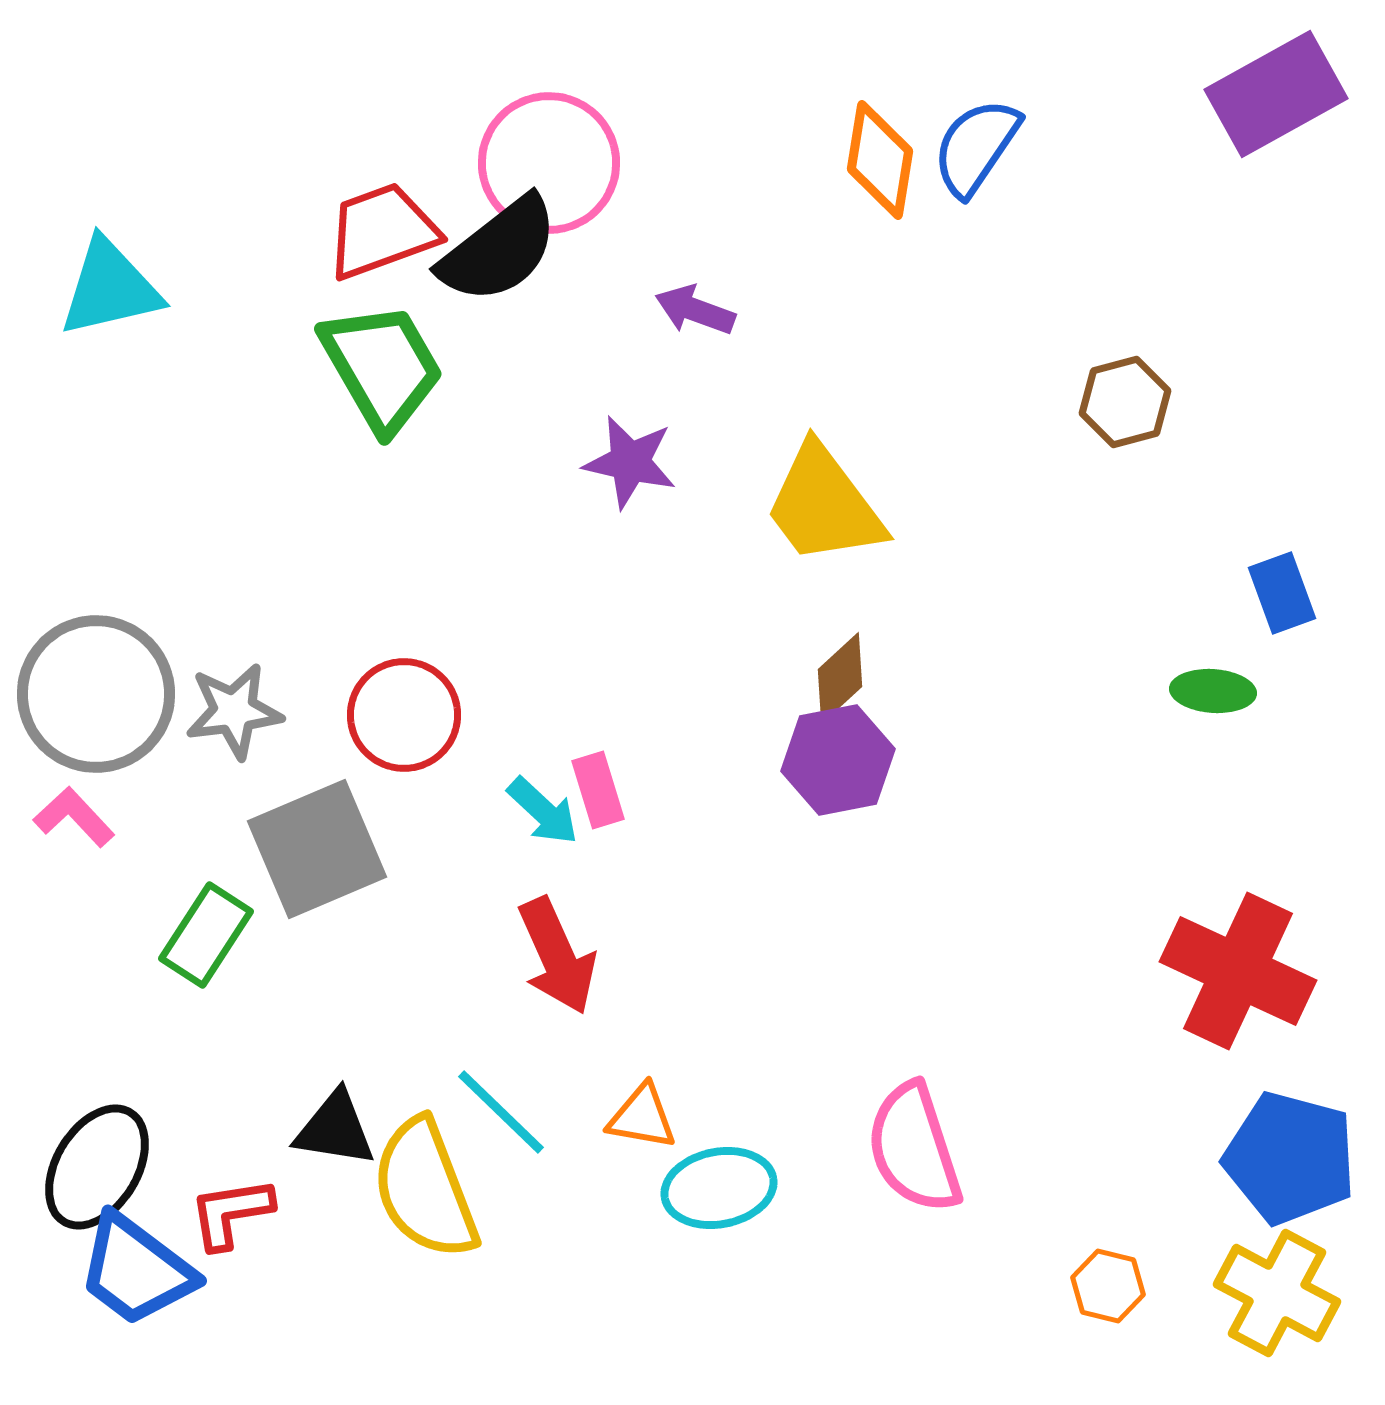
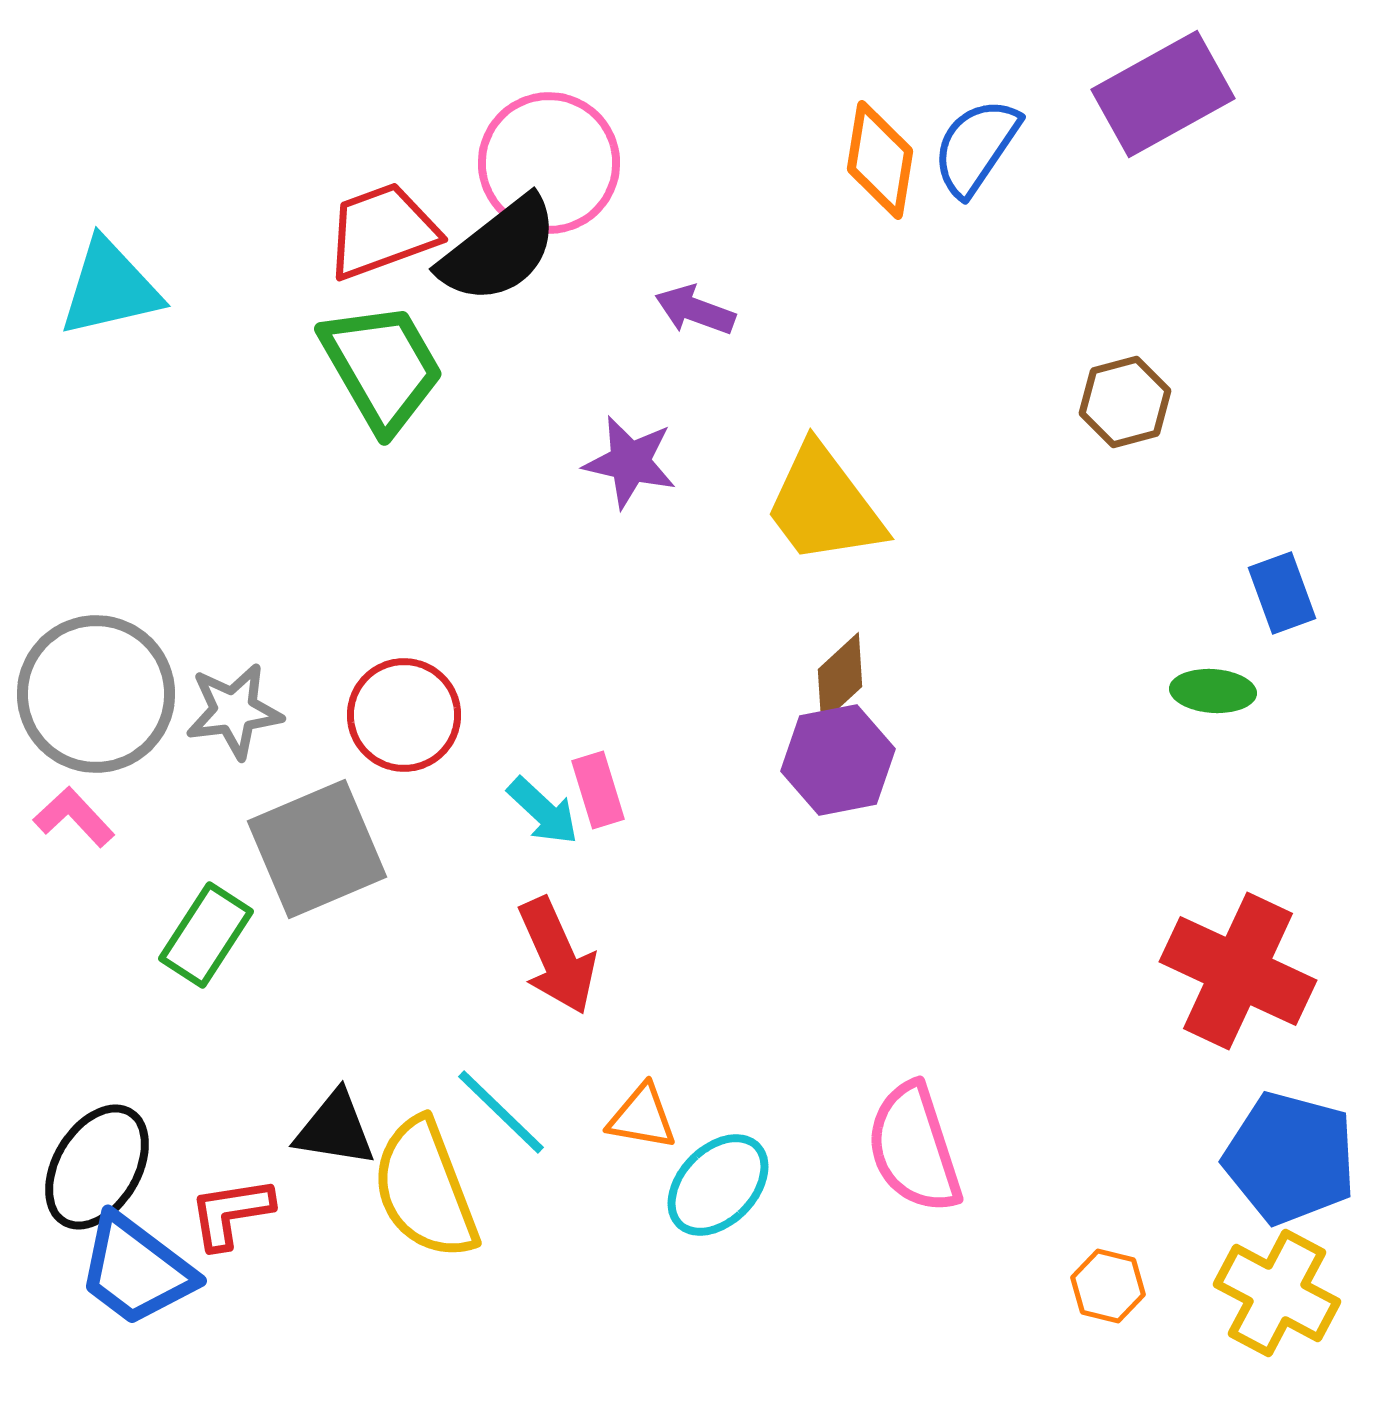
purple rectangle: moved 113 px left
cyan ellipse: moved 1 px left, 3 px up; rotated 35 degrees counterclockwise
